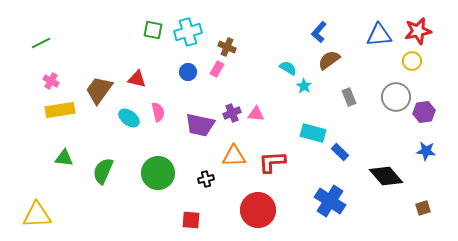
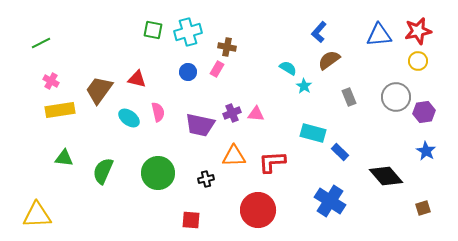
brown cross: rotated 12 degrees counterclockwise
yellow circle: moved 6 px right
blue star: rotated 24 degrees clockwise
